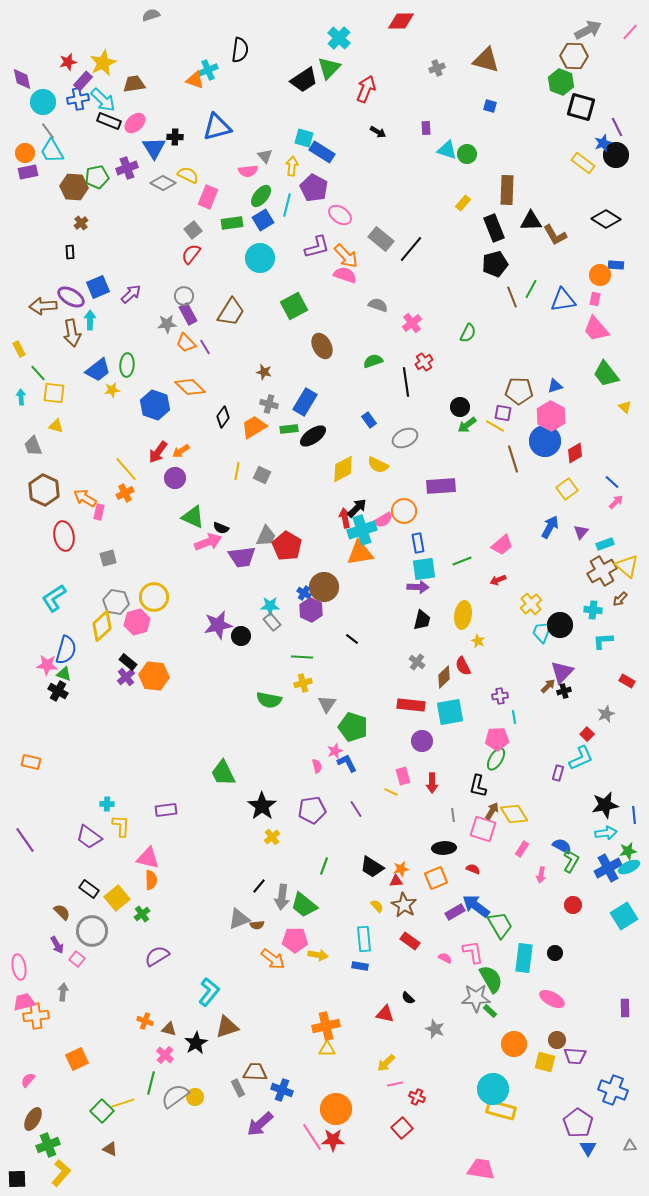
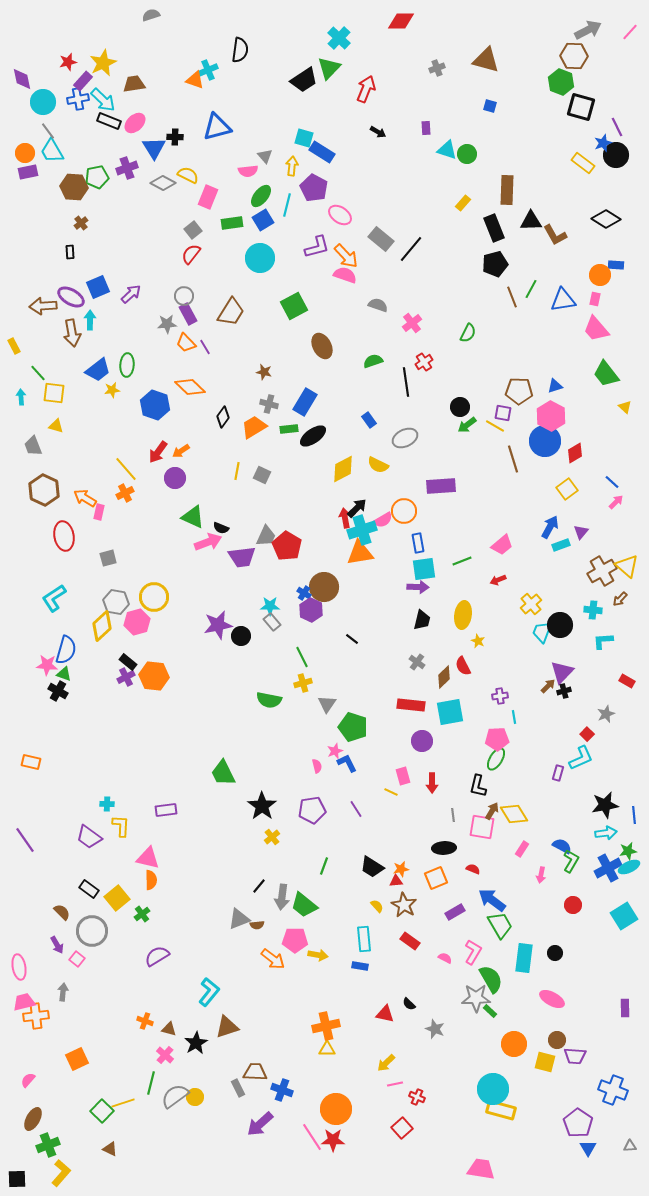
yellow rectangle at (19, 349): moved 5 px left, 3 px up
cyan rectangle at (605, 544): moved 44 px left, 1 px down
green line at (302, 657): rotated 60 degrees clockwise
purple cross at (126, 677): rotated 12 degrees clockwise
pink square at (483, 829): moved 1 px left, 2 px up; rotated 8 degrees counterclockwise
blue arrow at (476, 906): moved 16 px right, 6 px up
pink L-shape at (473, 952): rotated 40 degrees clockwise
black semicircle at (408, 998): moved 1 px right, 6 px down
